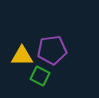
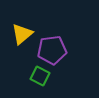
yellow triangle: moved 22 px up; rotated 40 degrees counterclockwise
